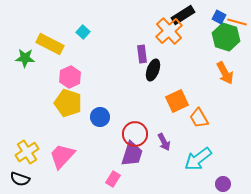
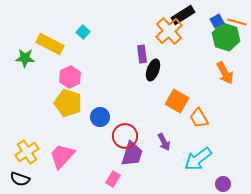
blue square: moved 2 px left, 4 px down; rotated 32 degrees clockwise
orange square: rotated 35 degrees counterclockwise
red circle: moved 10 px left, 2 px down
